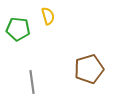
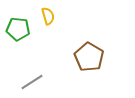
brown pentagon: moved 12 px up; rotated 24 degrees counterclockwise
gray line: rotated 65 degrees clockwise
